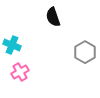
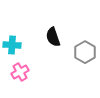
black semicircle: moved 20 px down
cyan cross: rotated 18 degrees counterclockwise
